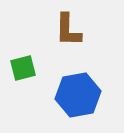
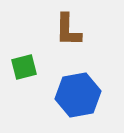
green square: moved 1 px right, 1 px up
